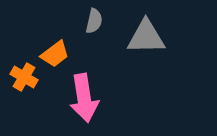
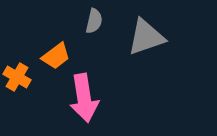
gray triangle: rotated 18 degrees counterclockwise
orange trapezoid: moved 1 px right, 2 px down
orange cross: moved 7 px left
